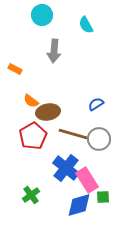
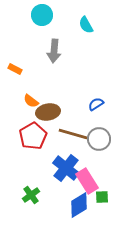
pink rectangle: moved 1 px down
green square: moved 1 px left
blue diamond: rotated 16 degrees counterclockwise
